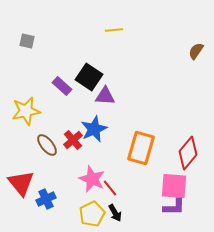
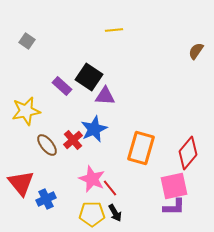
gray square: rotated 21 degrees clockwise
pink square: rotated 16 degrees counterclockwise
yellow pentagon: rotated 25 degrees clockwise
